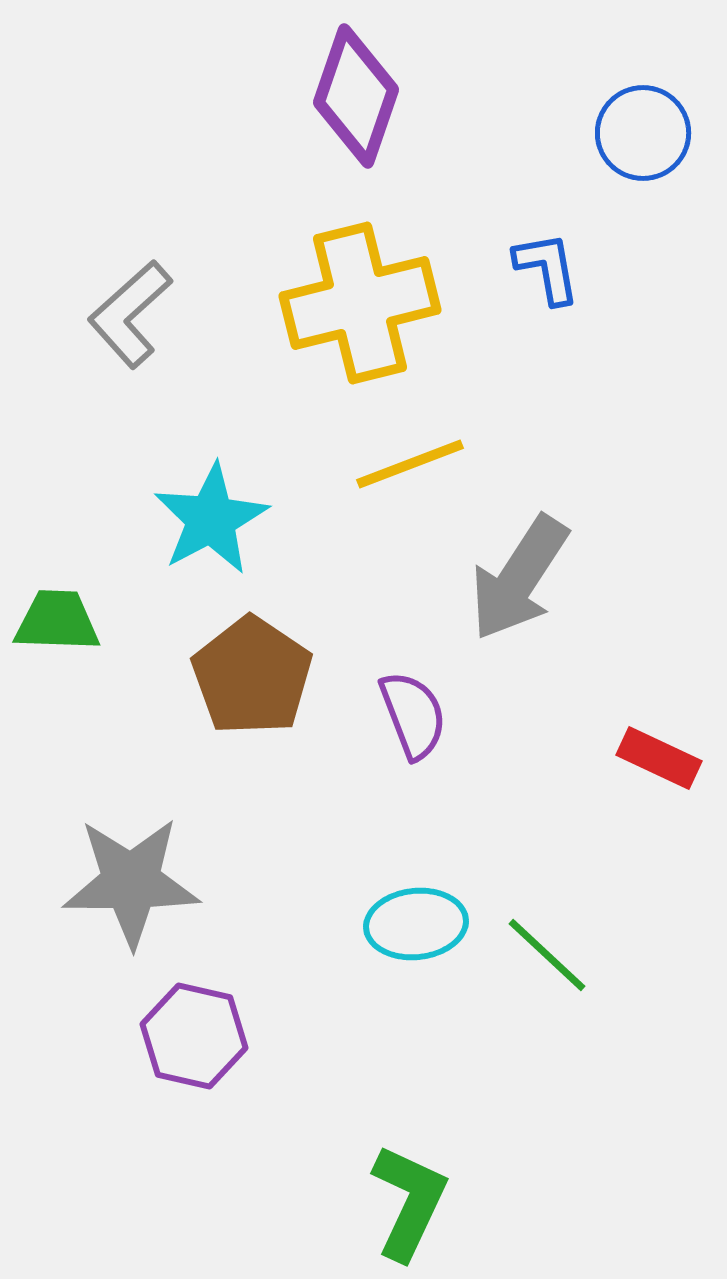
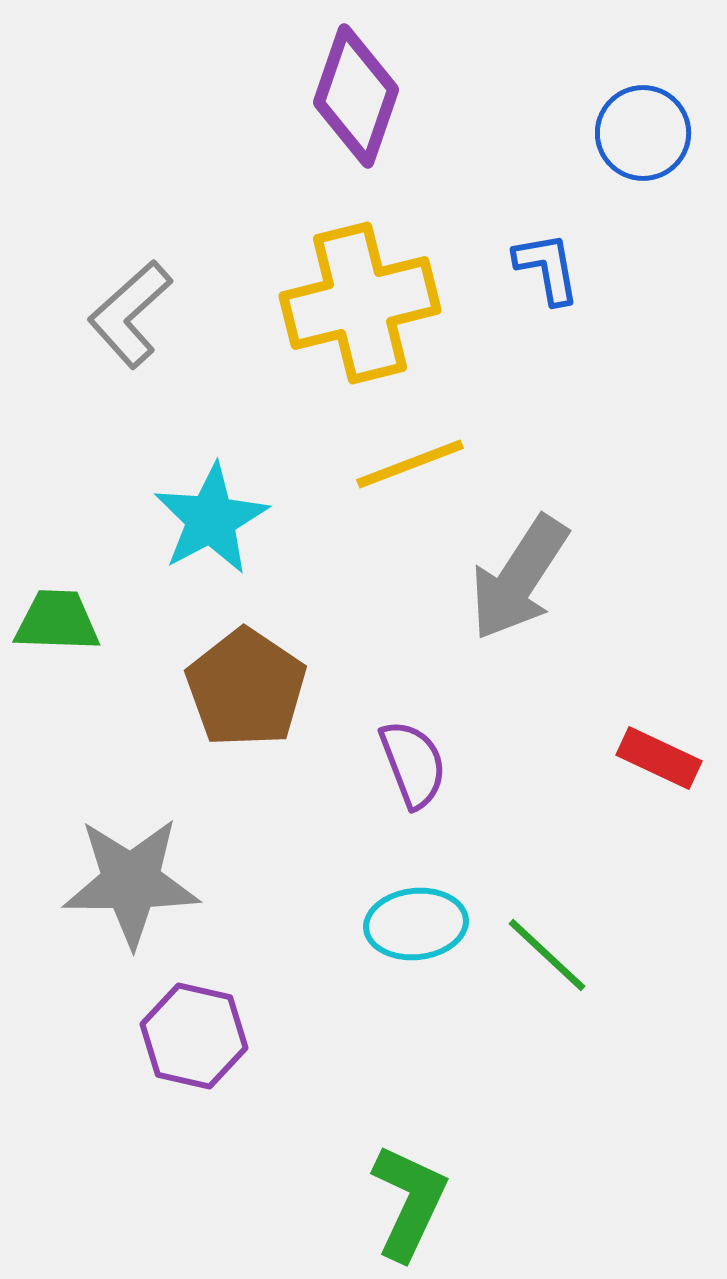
brown pentagon: moved 6 px left, 12 px down
purple semicircle: moved 49 px down
